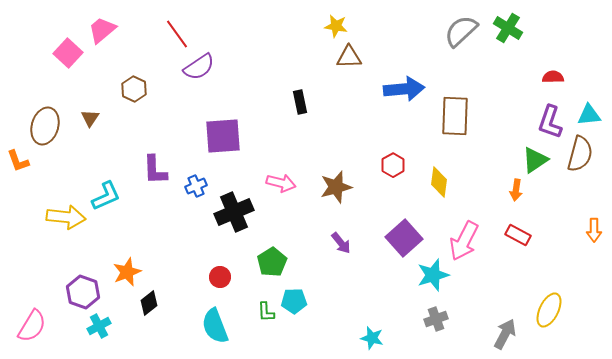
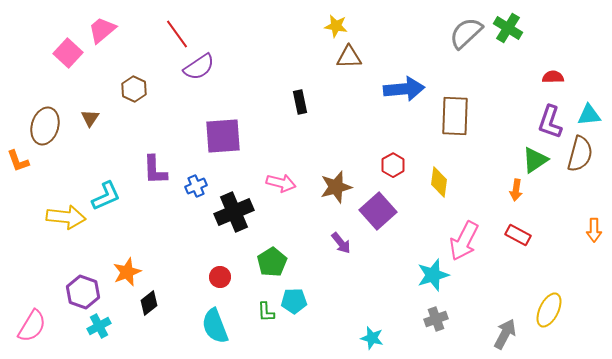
gray semicircle at (461, 31): moved 5 px right, 2 px down
purple square at (404, 238): moved 26 px left, 27 px up
